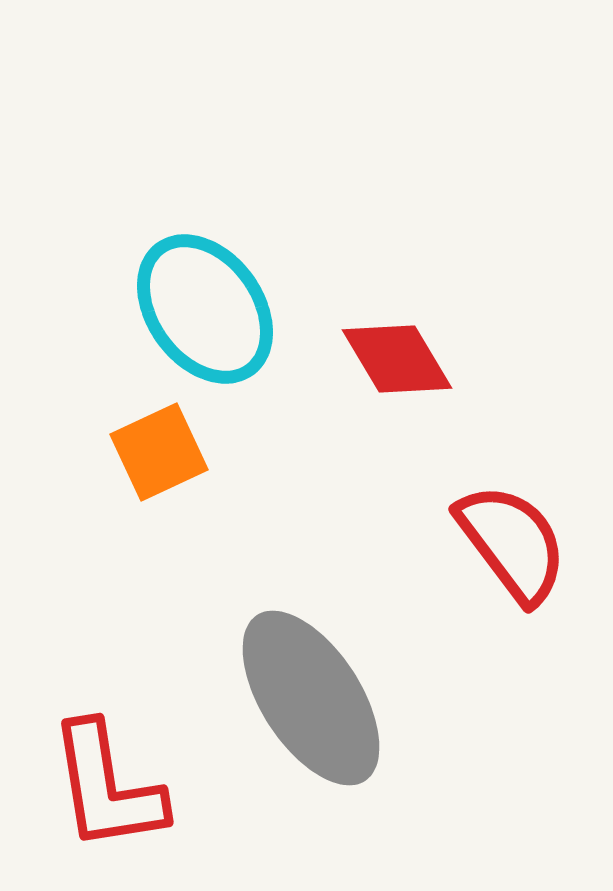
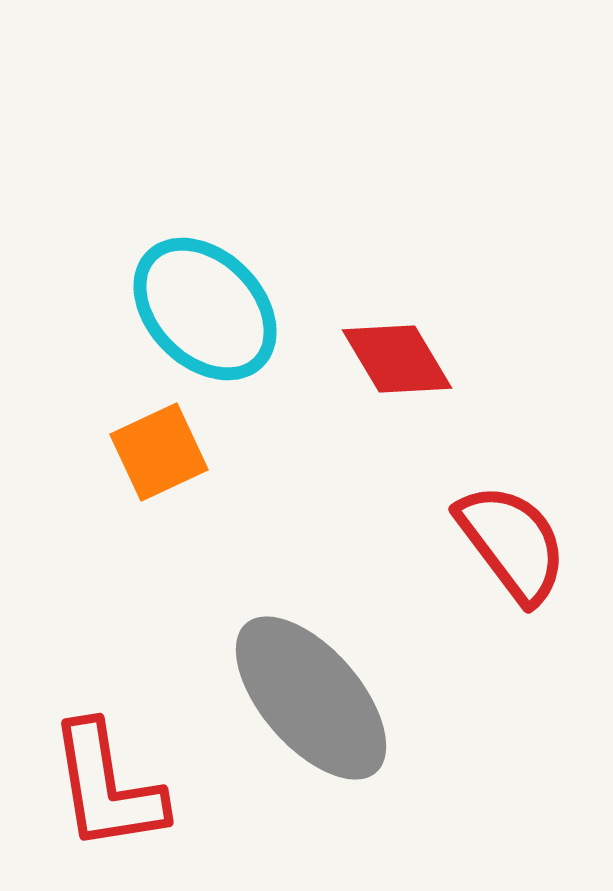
cyan ellipse: rotated 9 degrees counterclockwise
gray ellipse: rotated 8 degrees counterclockwise
